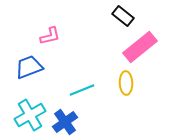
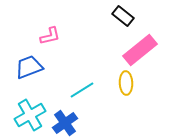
pink rectangle: moved 3 px down
cyan line: rotated 10 degrees counterclockwise
blue cross: moved 1 px down
